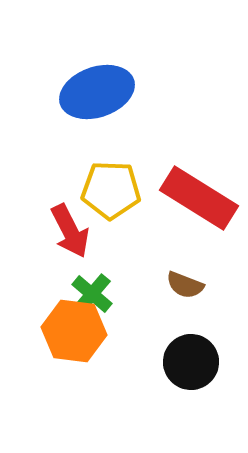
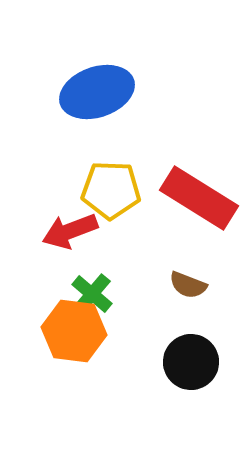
red arrow: rotated 96 degrees clockwise
brown semicircle: moved 3 px right
